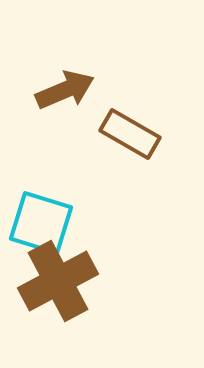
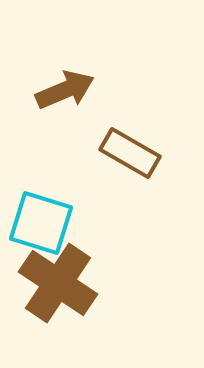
brown rectangle: moved 19 px down
brown cross: moved 2 px down; rotated 28 degrees counterclockwise
